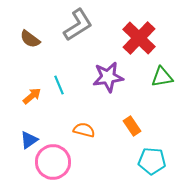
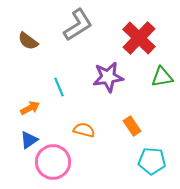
brown semicircle: moved 2 px left, 2 px down
cyan line: moved 2 px down
orange arrow: moved 2 px left, 12 px down; rotated 12 degrees clockwise
